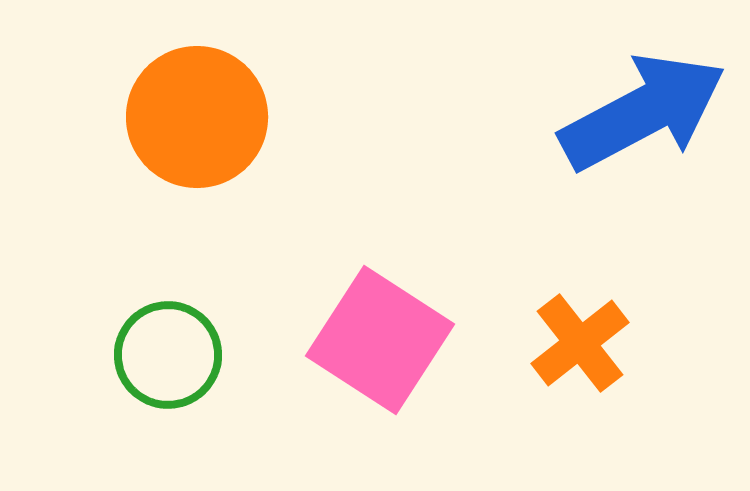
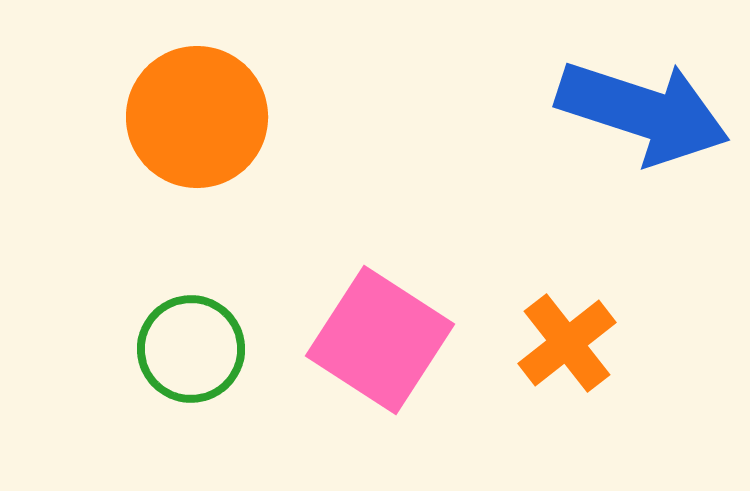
blue arrow: rotated 46 degrees clockwise
orange cross: moved 13 px left
green circle: moved 23 px right, 6 px up
